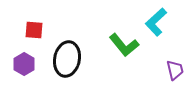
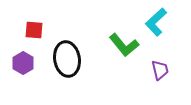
black ellipse: rotated 20 degrees counterclockwise
purple hexagon: moved 1 px left, 1 px up
purple trapezoid: moved 15 px left
